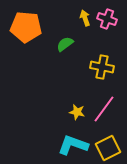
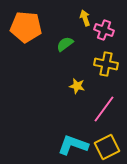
pink cross: moved 3 px left, 11 px down
yellow cross: moved 4 px right, 3 px up
yellow star: moved 26 px up
yellow square: moved 1 px left, 1 px up
